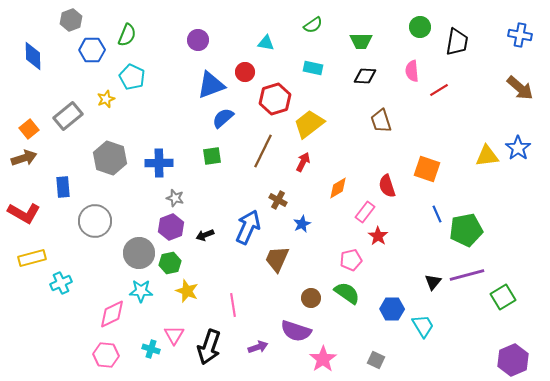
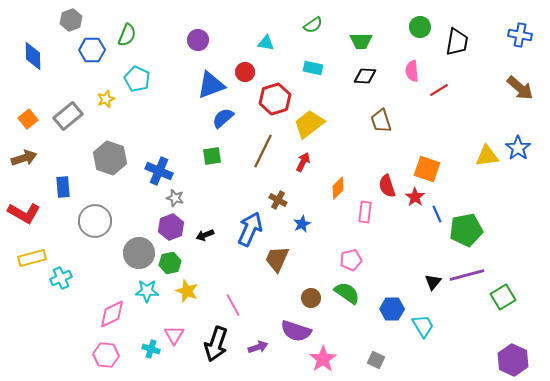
cyan pentagon at (132, 77): moved 5 px right, 2 px down
orange square at (29, 129): moved 1 px left, 10 px up
blue cross at (159, 163): moved 8 px down; rotated 24 degrees clockwise
orange diamond at (338, 188): rotated 15 degrees counterclockwise
pink rectangle at (365, 212): rotated 30 degrees counterclockwise
blue arrow at (248, 227): moved 2 px right, 2 px down
red star at (378, 236): moved 37 px right, 39 px up
cyan cross at (61, 283): moved 5 px up
cyan star at (141, 291): moved 6 px right
pink line at (233, 305): rotated 20 degrees counterclockwise
black arrow at (209, 347): moved 7 px right, 3 px up
purple hexagon at (513, 360): rotated 12 degrees counterclockwise
